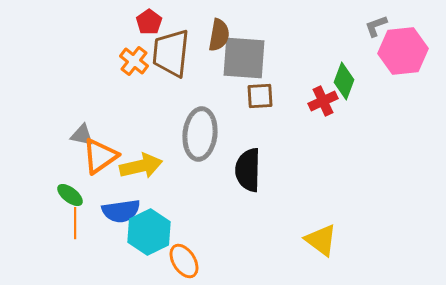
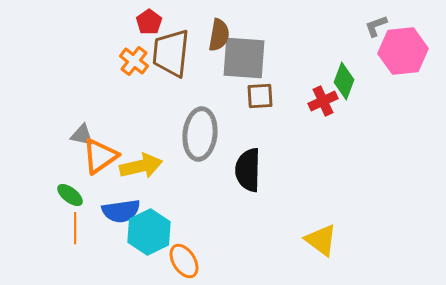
orange line: moved 5 px down
